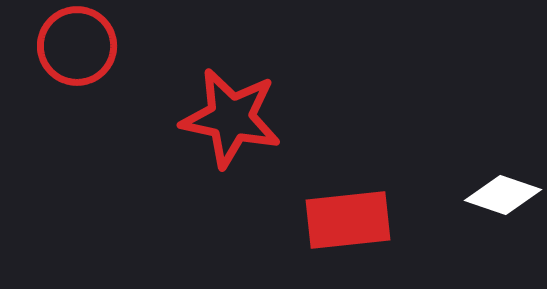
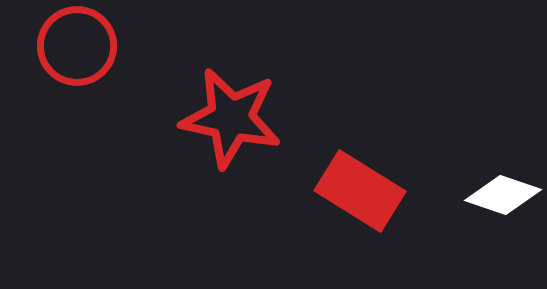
red rectangle: moved 12 px right, 29 px up; rotated 38 degrees clockwise
